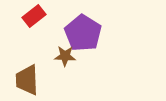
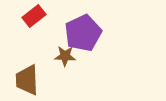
purple pentagon: rotated 15 degrees clockwise
